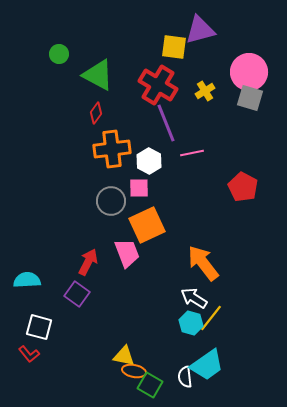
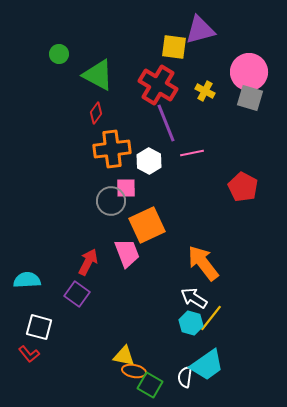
yellow cross: rotated 30 degrees counterclockwise
pink square: moved 13 px left
white semicircle: rotated 15 degrees clockwise
